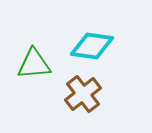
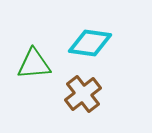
cyan diamond: moved 2 px left, 3 px up
